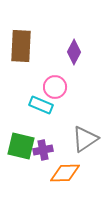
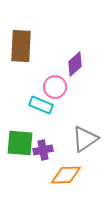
purple diamond: moved 1 px right, 12 px down; rotated 20 degrees clockwise
green square: moved 1 px left, 3 px up; rotated 8 degrees counterclockwise
orange diamond: moved 1 px right, 2 px down
